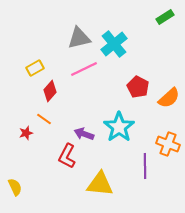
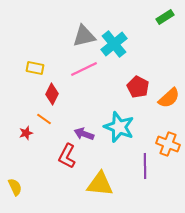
gray triangle: moved 5 px right, 2 px up
yellow rectangle: rotated 42 degrees clockwise
red diamond: moved 2 px right, 3 px down; rotated 15 degrees counterclockwise
cyan star: rotated 16 degrees counterclockwise
